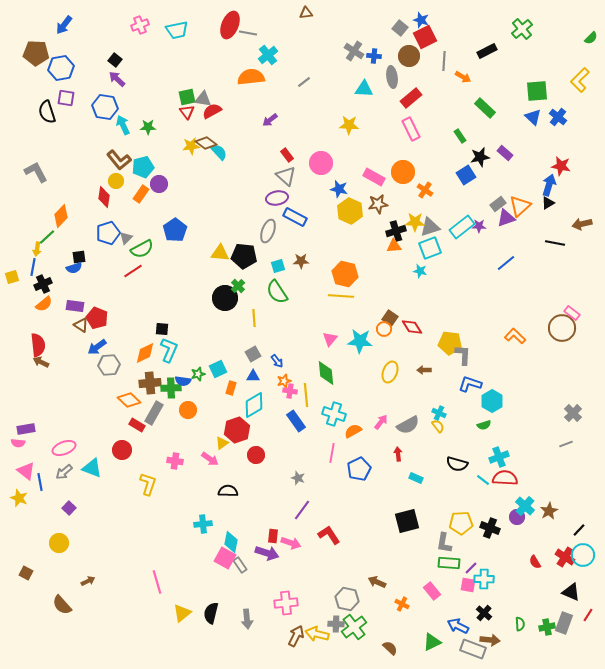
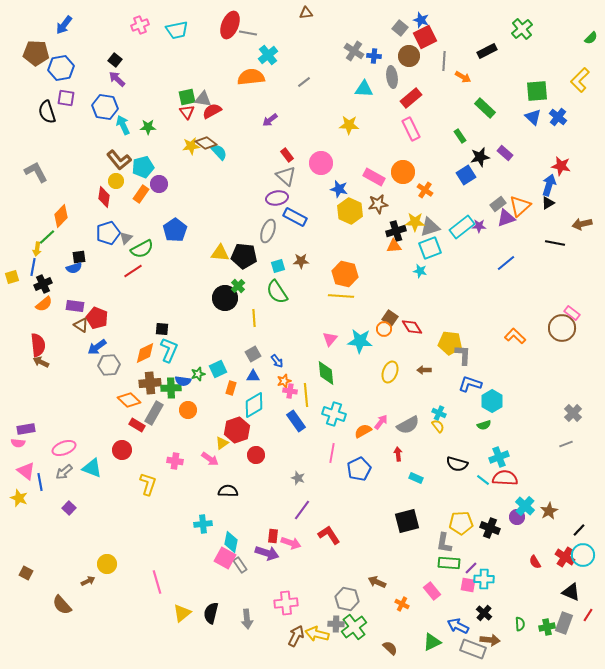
orange semicircle at (353, 431): moved 10 px right
yellow circle at (59, 543): moved 48 px right, 21 px down
